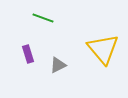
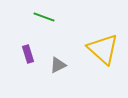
green line: moved 1 px right, 1 px up
yellow triangle: rotated 8 degrees counterclockwise
